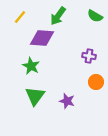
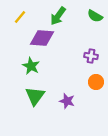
purple cross: moved 2 px right
